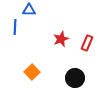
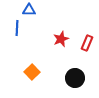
blue line: moved 2 px right, 1 px down
